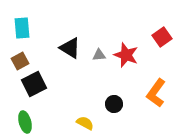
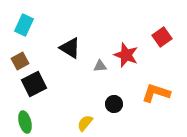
cyan rectangle: moved 2 px right, 3 px up; rotated 30 degrees clockwise
gray triangle: moved 1 px right, 11 px down
orange L-shape: rotated 72 degrees clockwise
yellow semicircle: rotated 78 degrees counterclockwise
